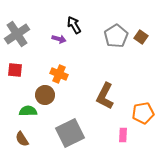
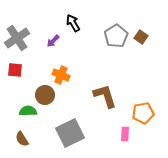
black arrow: moved 1 px left, 2 px up
gray cross: moved 4 px down
purple arrow: moved 6 px left, 2 px down; rotated 120 degrees clockwise
orange cross: moved 2 px right, 1 px down
brown L-shape: rotated 136 degrees clockwise
pink rectangle: moved 2 px right, 1 px up
